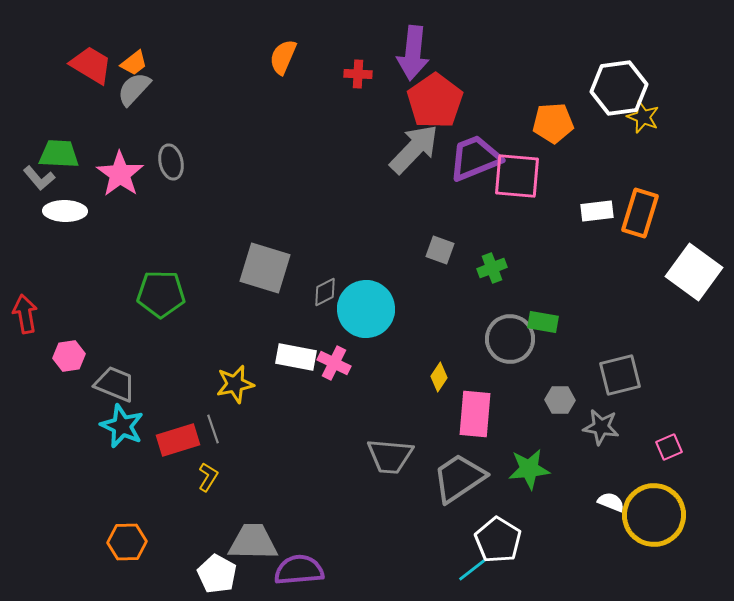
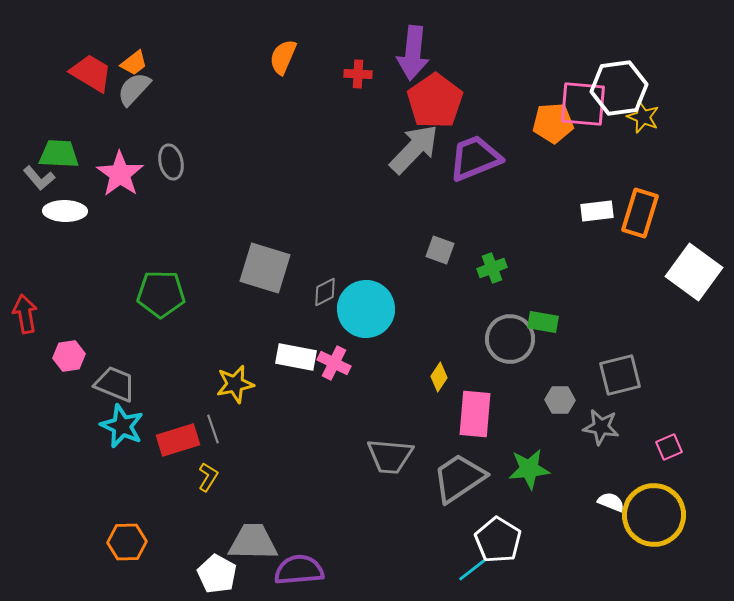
red trapezoid at (91, 65): moved 8 px down
pink square at (517, 176): moved 66 px right, 72 px up
